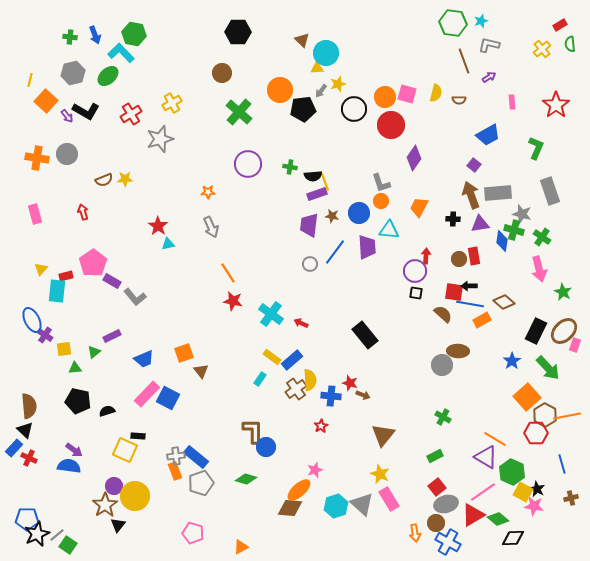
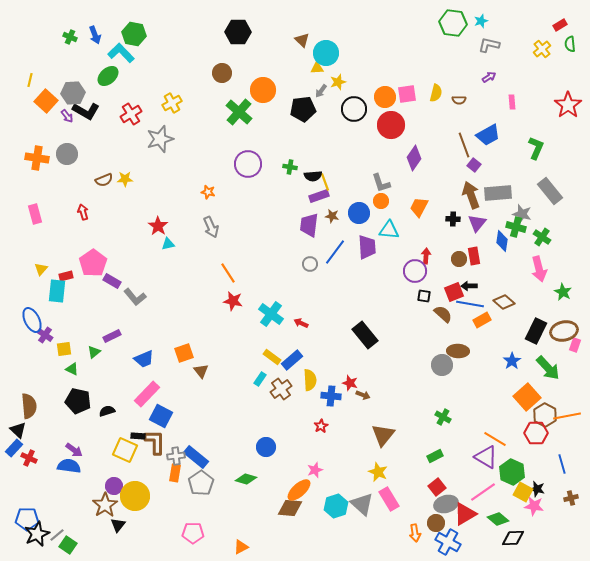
green cross at (70, 37): rotated 16 degrees clockwise
brown line at (464, 61): moved 84 px down
gray hexagon at (73, 73): moved 20 px down; rotated 10 degrees clockwise
yellow star at (338, 84): moved 2 px up
orange circle at (280, 90): moved 17 px left
pink square at (407, 94): rotated 24 degrees counterclockwise
red star at (556, 105): moved 12 px right
gray rectangle at (550, 191): rotated 20 degrees counterclockwise
orange star at (208, 192): rotated 16 degrees clockwise
purple rectangle at (317, 194): moved 2 px right, 2 px down
purple triangle at (480, 224): moved 3 px left, 1 px up; rotated 42 degrees counterclockwise
green cross at (514, 230): moved 2 px right, 3 px up
red square at (454, 292): rotated 30 degrees counterclockwise
black square at (416, 293): moved 8 px right, 3 px down
brown ellipse at (564, 331): rotated 32 degrees clockwise
green triangle at (75, 368): moved 3 px left, 1 px down; rotated 32 degrees clockwise
brown cross at (296, 389): moved 15 px left
blue square at (168, 398): moved 7 px left, 18 px down
black triangle at (25, 430): moved 7 px left
brown L-shape at (253, 431): moved 98 px left, 11 px down
orange rectangle at (175, 471): moved 2 px down; rotated 30 degrees clockwise
yellow star at (380, 474): moved 2 px left, 2 px up
gray pentagon at (201, 483): rotated 15 degrees counterclockwise
black star at (537, 489): rotated 14 degrees counterclockwise
red triangle at (473, 515): moved 8 px left, 1 px up
pink pentagon at (193, 533): rotated 15 degrees counterclockwise
